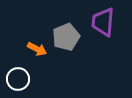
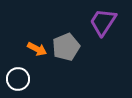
purple trapezoid: rotated 28 degrees clockwise
gray pentagon: moved 10 px down
